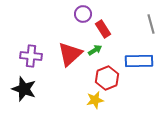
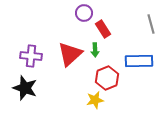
purple circle: moved 1 px right, 1 px up
green arrow: rotated 120 degrees clockwise
black star: moved 1 px right, 1 px up
